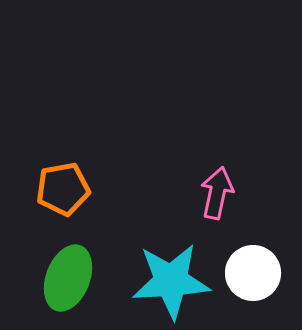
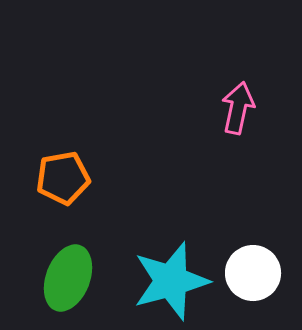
orange pentagon: moved 11 px up
pink arrow: moved 21 px right, 85 px up
cyan star: rotated 12 degrees counterclockwise
